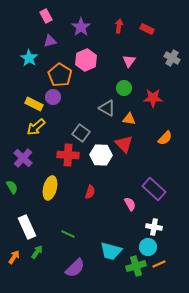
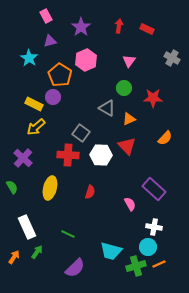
orange triangle: rotated 32 degrees counterclockwise
red triangle: moved 3 px right, 2 px down
